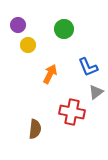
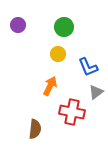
green circle: moved 2 px up
yellow circle: moved 30 px right, 9 px down
orange arrow: moved 12 px down
